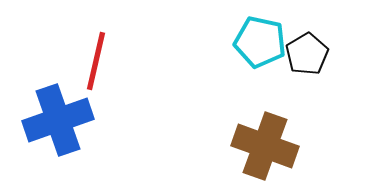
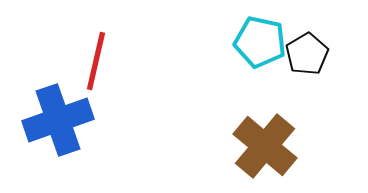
brown cross: rotated 20 degrees clockwise
